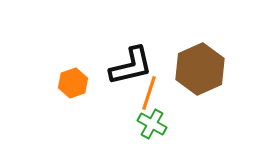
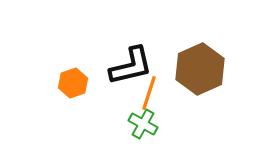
green cross: moved 9 px left
